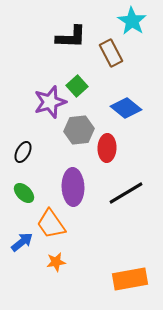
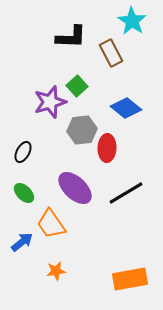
gray hexagon: moved 3 px right
purple ellipse: moved 2 px right, 1 px down; rotated 45 degrees counterclockwise
orange star: moved 9 px down
